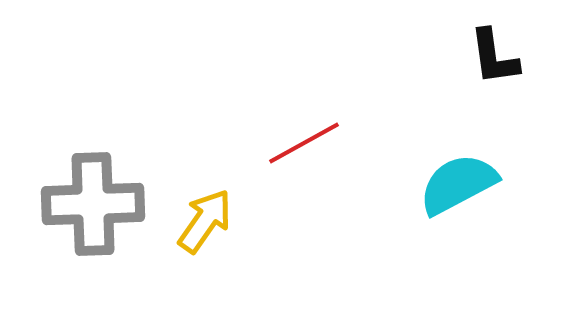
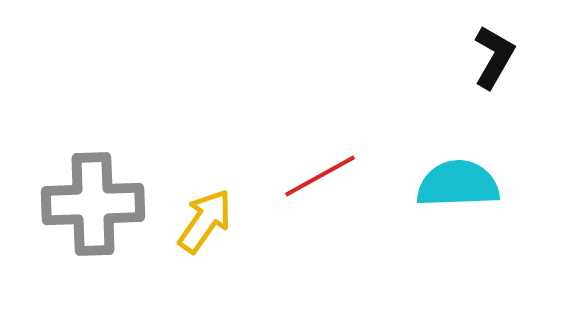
black L-shape: rotated 142 degrees counterclockwise
red line: moved 16 px right, 33 px down
cyan semicircle: rotated 26 degrees clockwise
